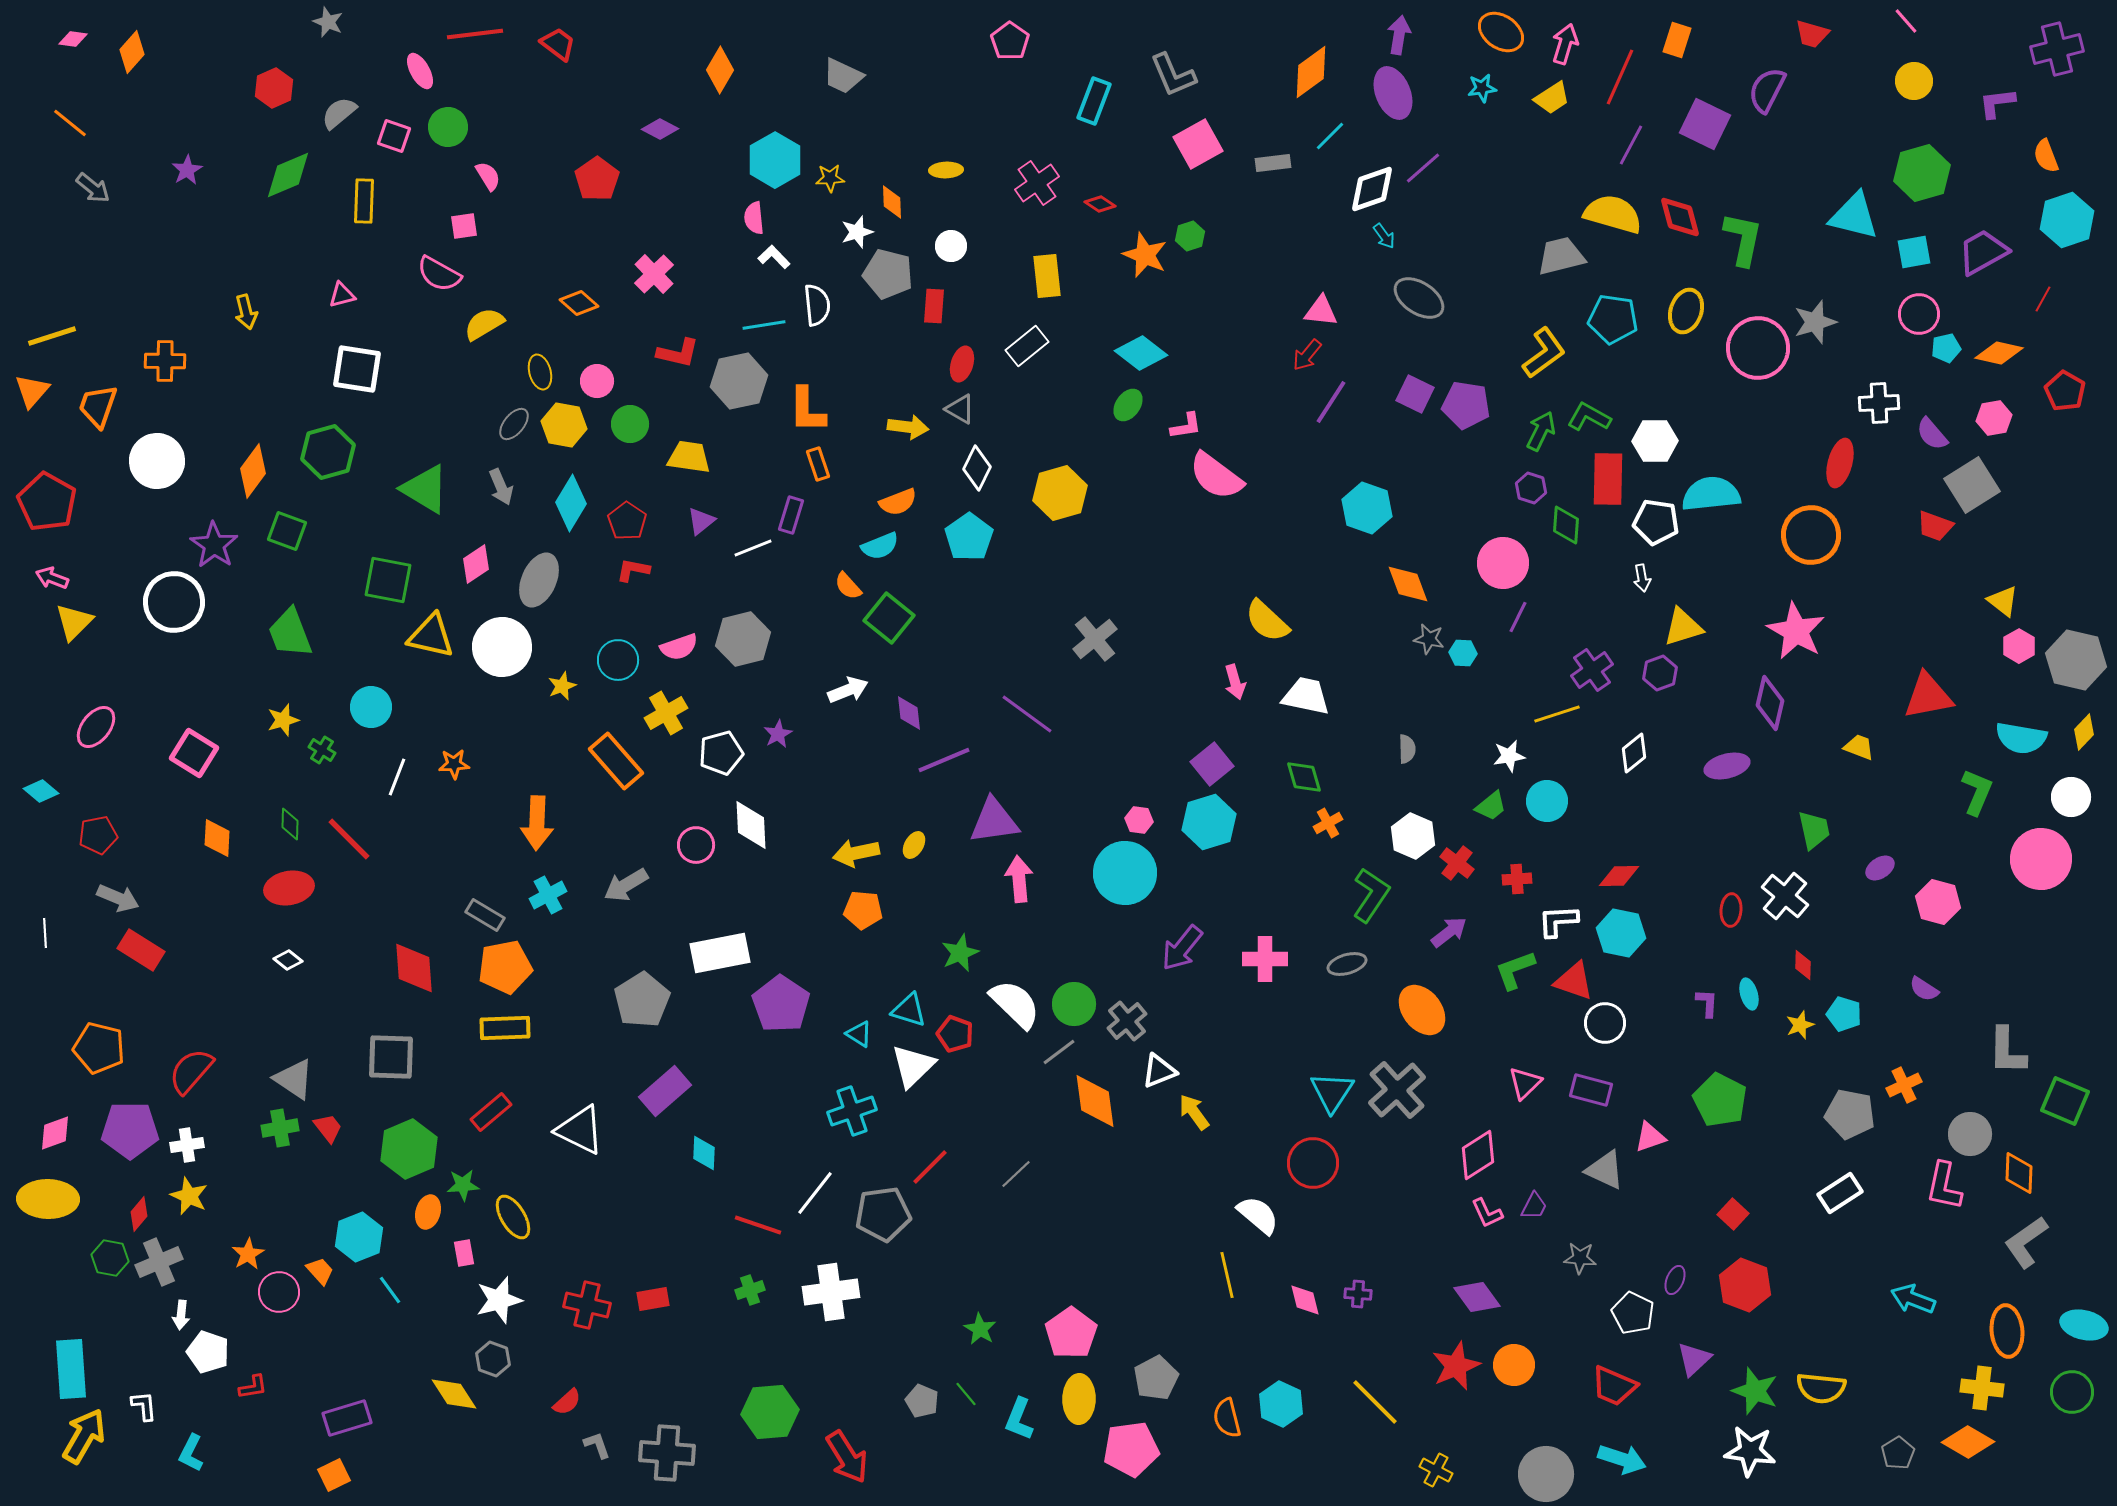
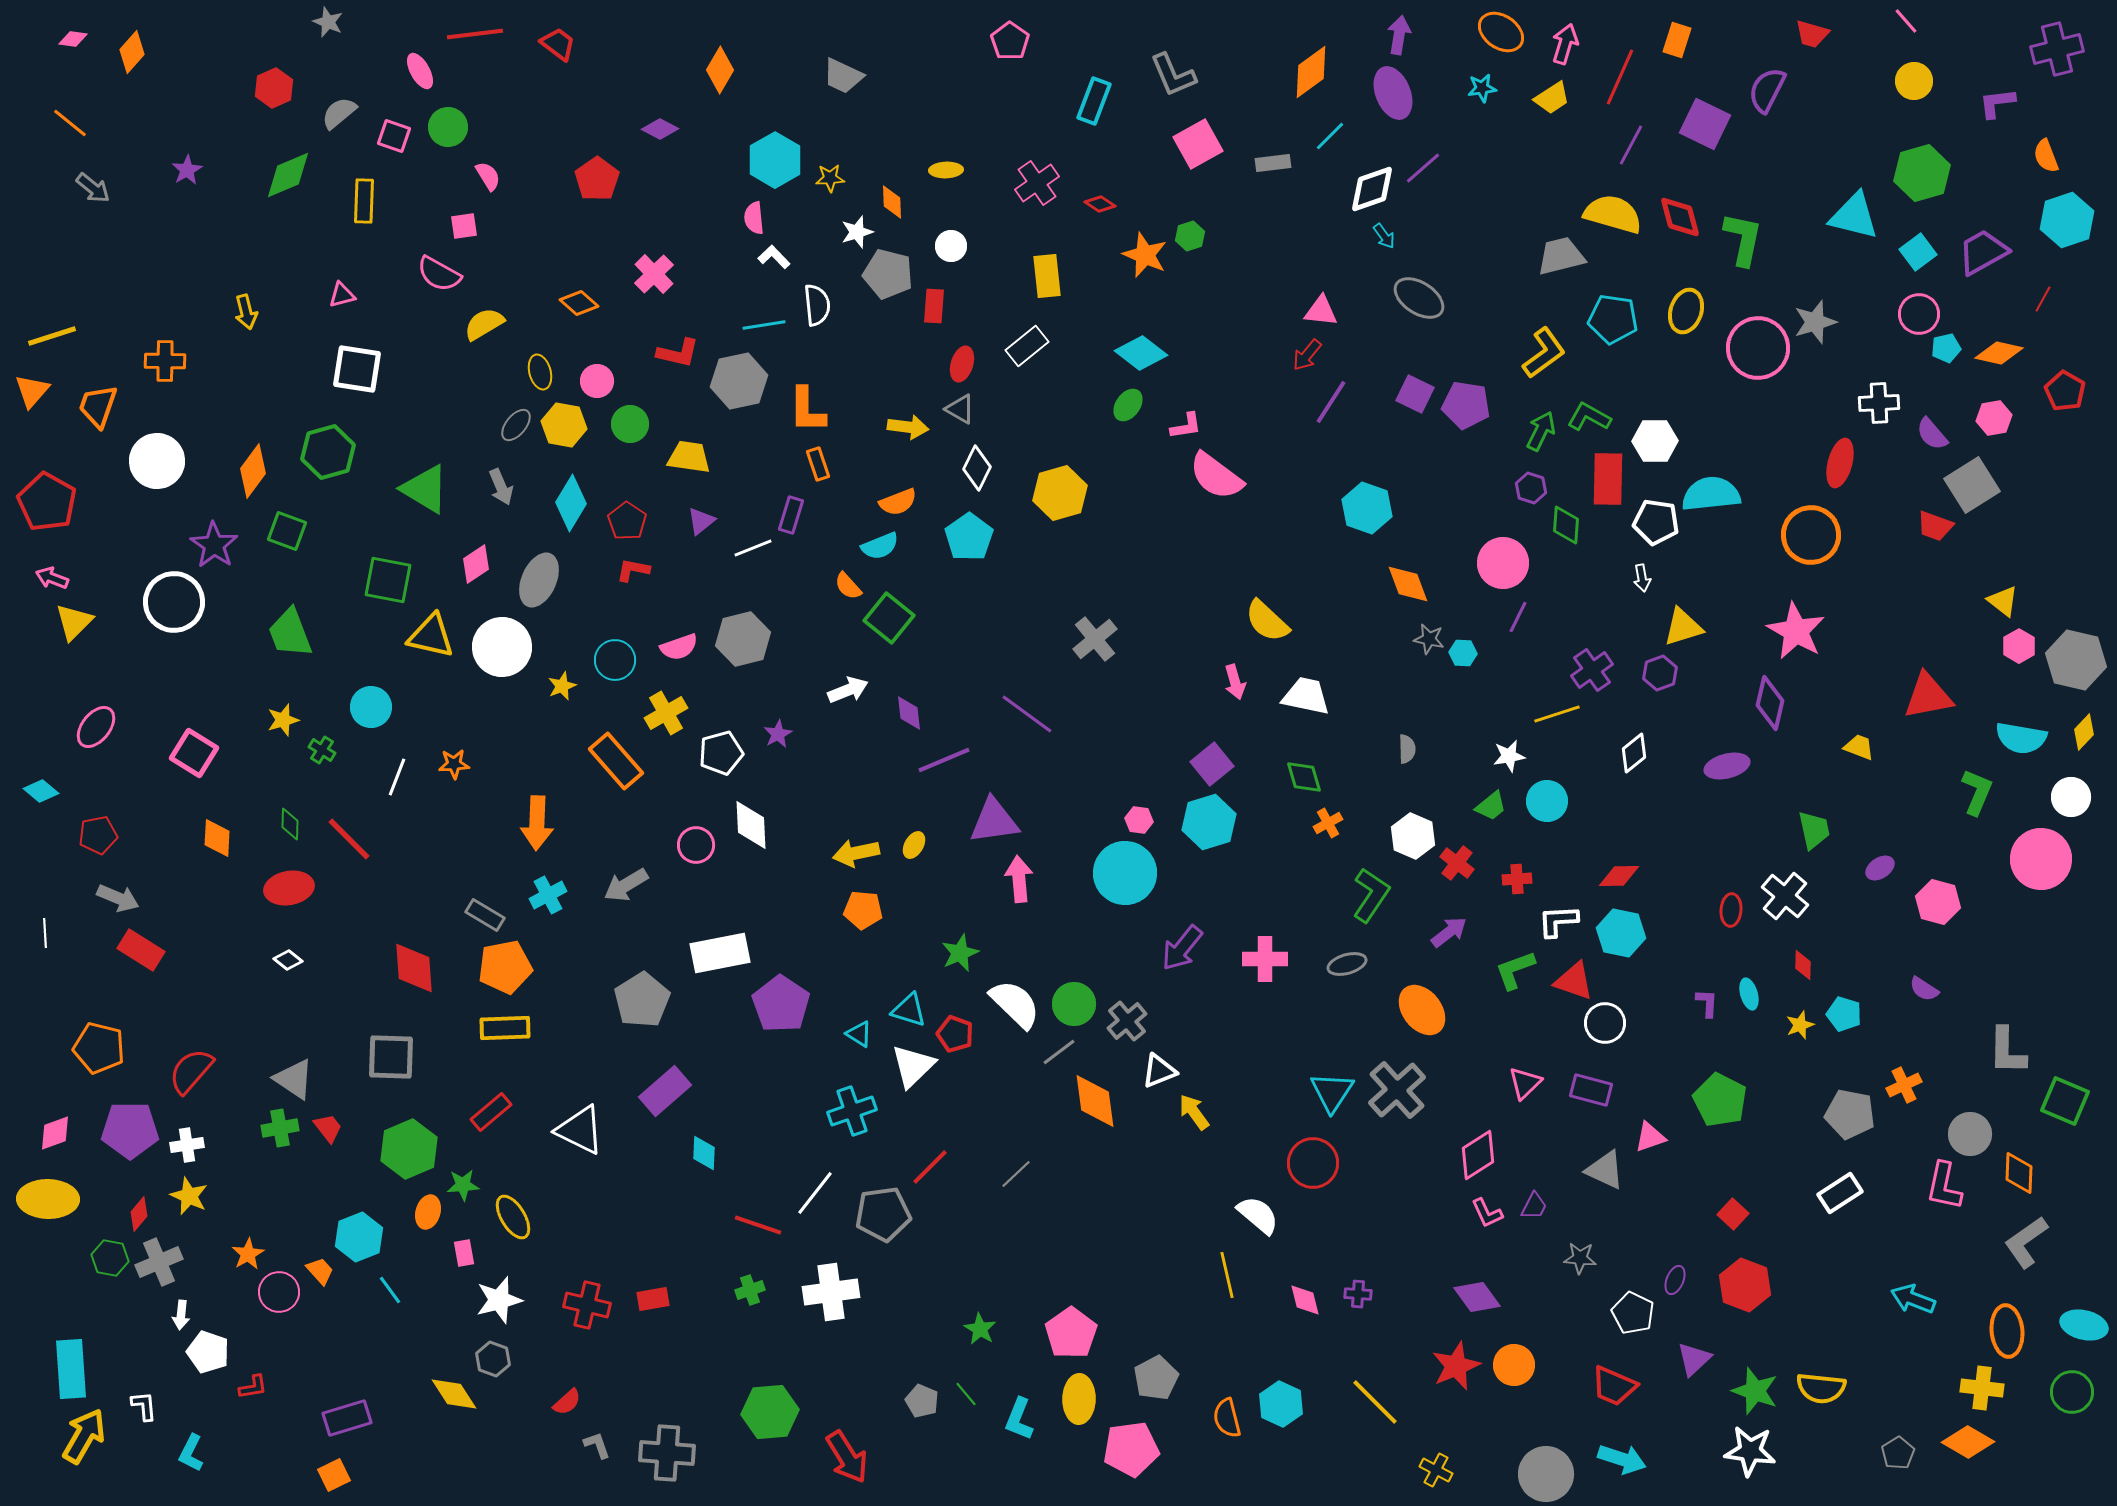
cyan square at (1914, 252): moved 4 px right; rotated 27 degrees counterclockwise
gray ellipse at (514, 424): moved 2 px right, 1 px down
cyan circle at (618, 660): moved 3 px left
